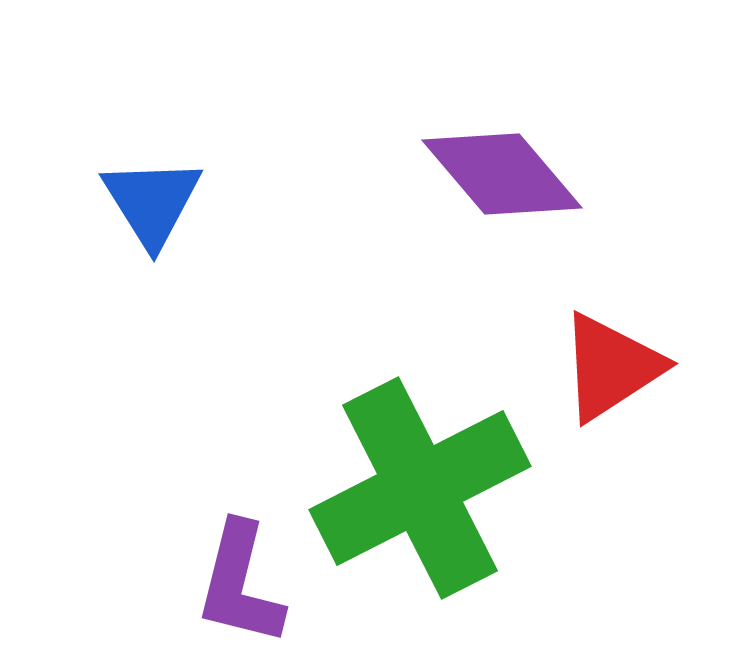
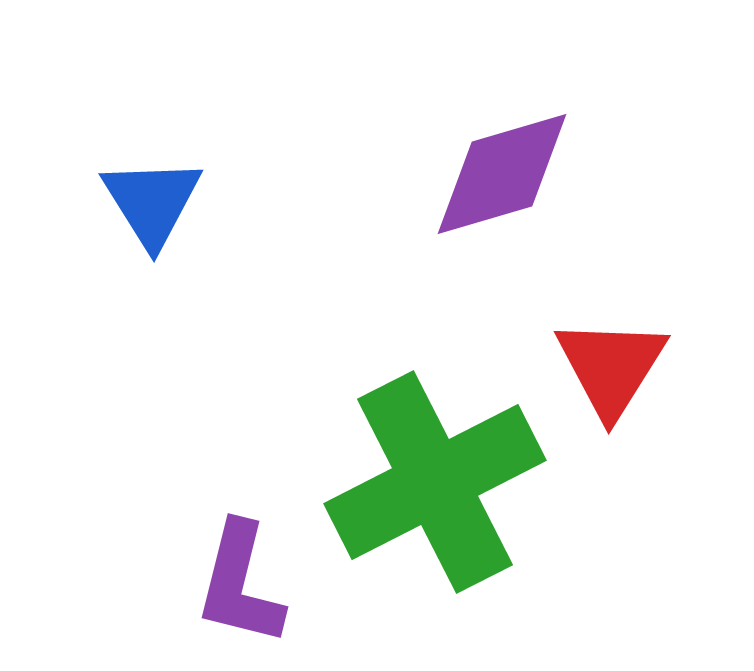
purple diamond: rotated 66 degrees counterclockwise
red triangle: rotated 25 degrees counterclockwise
green cross: moved 15 px right, 6 px up
